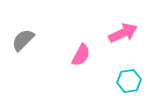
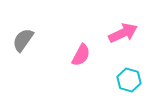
gray semicircle: rotated 10 degrees counterclockwise
cyan hexagon: moved 1 px up; rotated 25 degrees clockwise
